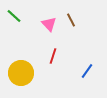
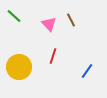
yellow circle: moved 2 px left, 6 px up
